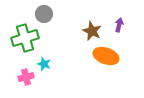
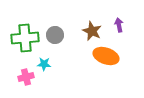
gray circle: moved 11 px right, 21 px down
purple arrow: rotated 24 degrees counterclockwise
green cross: rotated 12 degrees clockwise
cyan star: rotated 16 degrees counterclockwise
